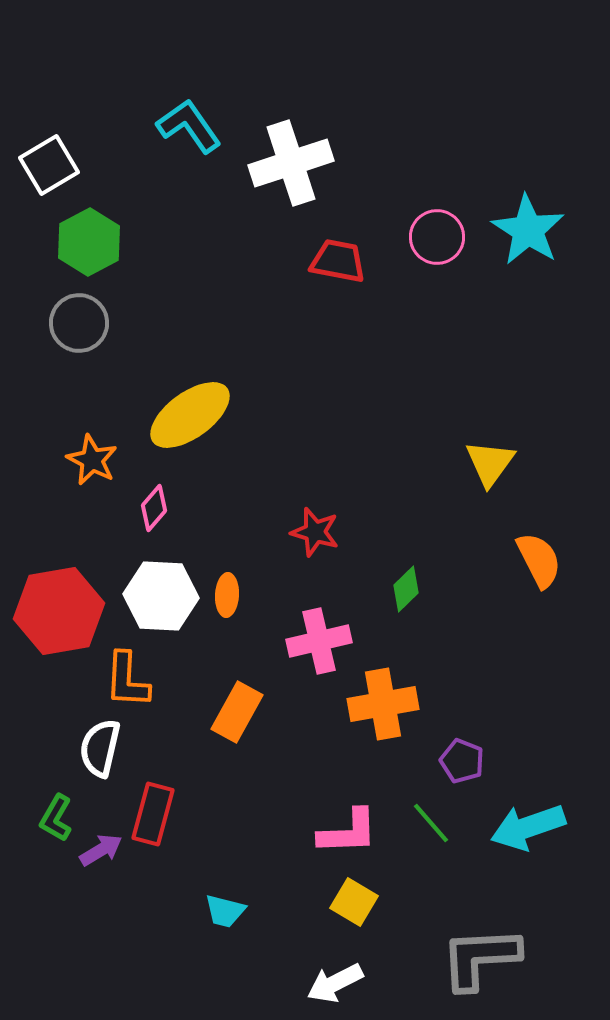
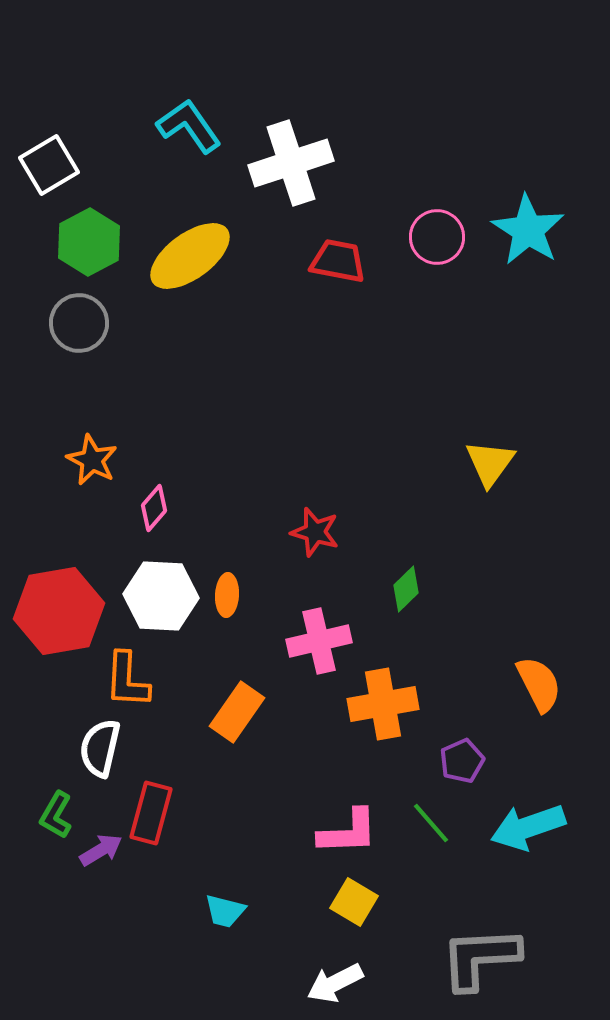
yellow ellipse: moved 159 px up
orange semicircle: moved 124 px down
orange rectangle: rotated 6 degrees clockwise
purple pentagon: rotated 27 degrees clockwise
red rectangle: moved 2 px left, 1 px up
green L-shape: moved 3 px up
